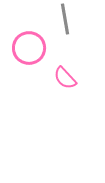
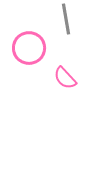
gray line: moved 1 px right
